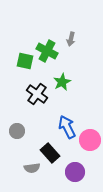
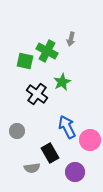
black rectangle: rotated 12 degrees clockwise
